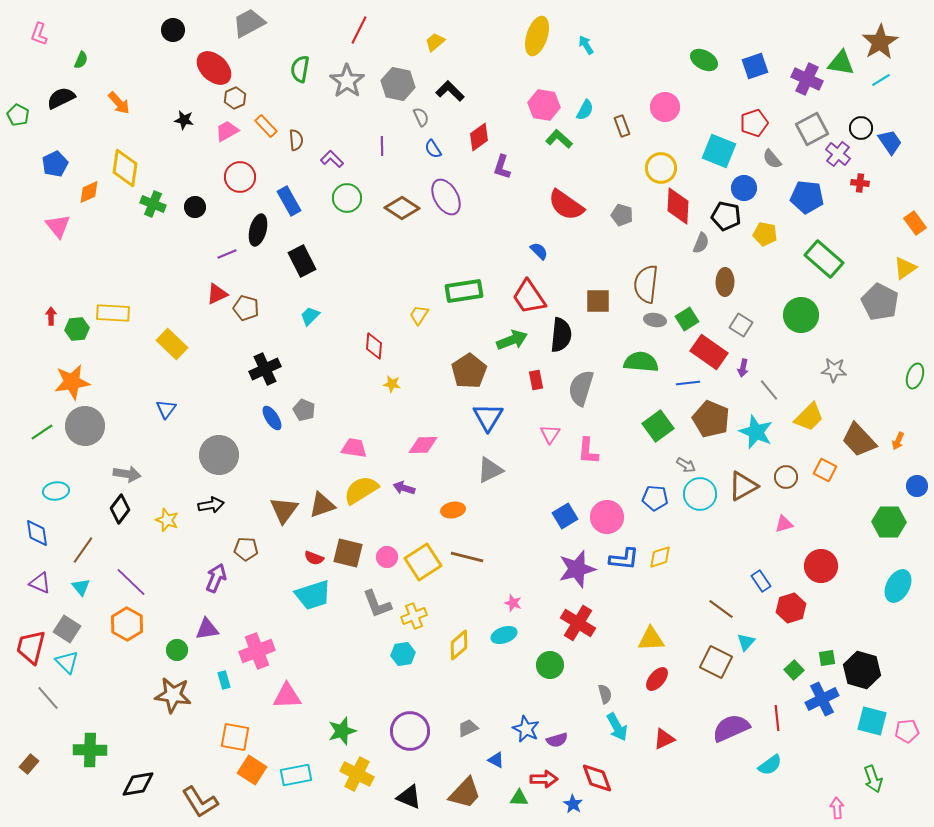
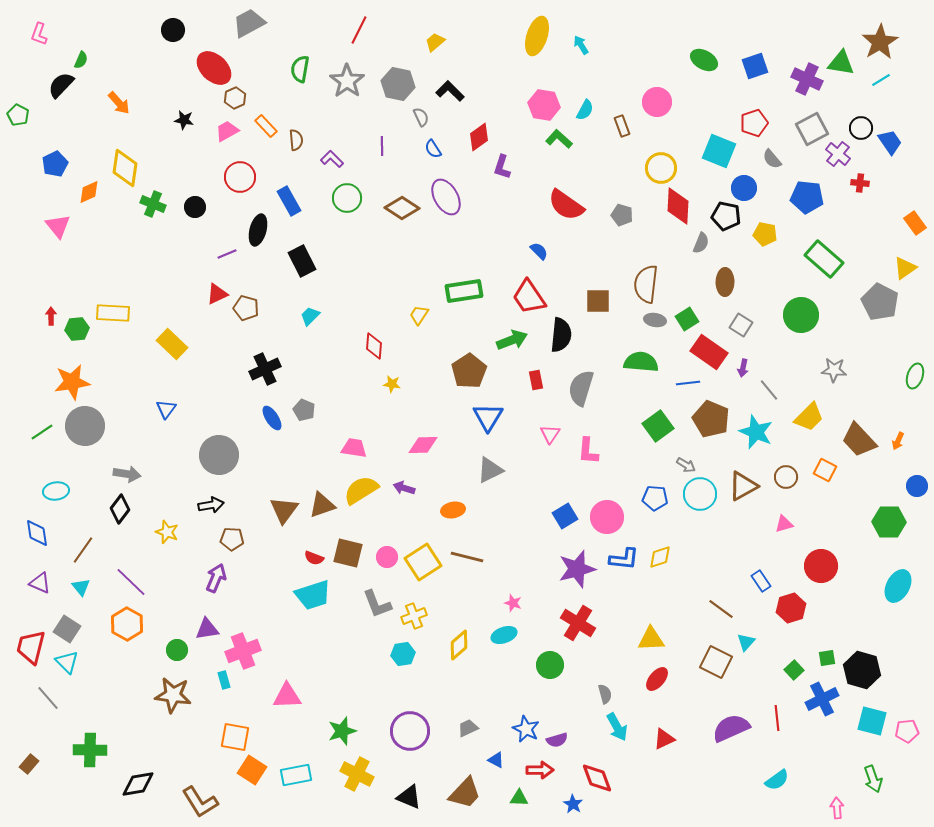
cyan arrow at (586, 45): moved 5 px left
black semicircle at (61, 98): moved 13 px up; rotated 20 degrees counterclockwise
pink circle at (665, 107): moved 8 px left, 5 px up
yellow star at (167, 520): moved 12 px down
brown pentagon at (246, 549): moved 14 px left, 10 px up
pink cross at (257, 651): moved 14 px left
cyan semicircle at (770, 765): moved 7 px right, 15 px down
red arrow at (544, 779): moved 4 px left, 9 px up
